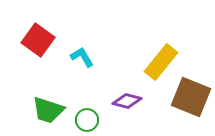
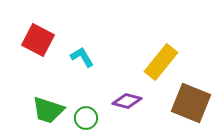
red square: rotated 8 degrees counterclockwise
brown square: moved 6 px down
green circle: moved 1 px left, 2 px up
